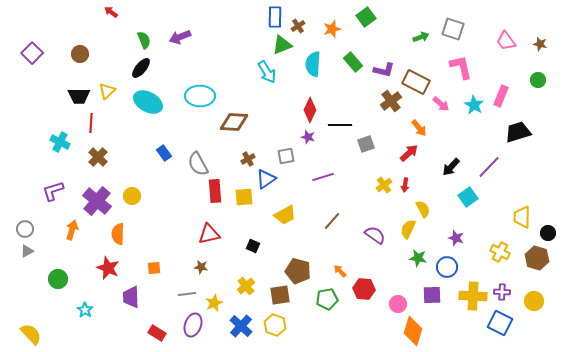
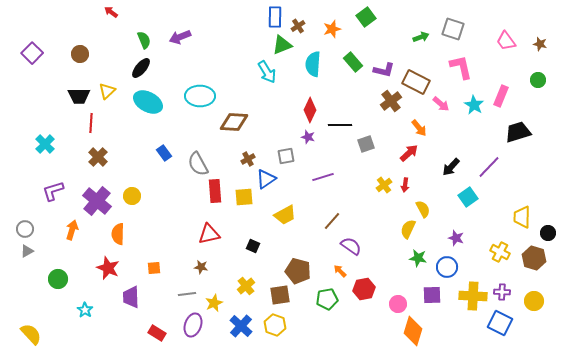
cyan cross at (60, 142): moved 15 px left, 2 px down; rotated 18 degrees clockwise
purple semicircle at (375, 235): moved 24 px left, 11 px down
brown hexagon at (537, 258): moved 3 px left
red hexagon at (364, 289): rotated 15 degrees counterclockwise
